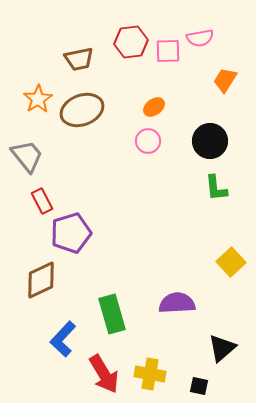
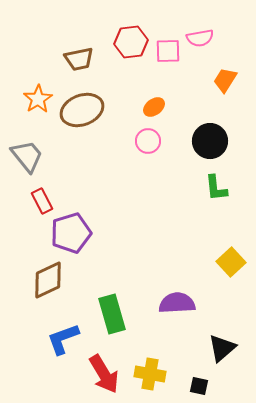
brown diamond: moved 7 px right
blue L-shape: rotated 27 degrees clockwise
